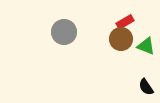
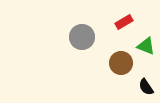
red rectangle: moved 1 px left
gray circle: moved 18 px right, 5 px down
brown circle: moved 24 px down
